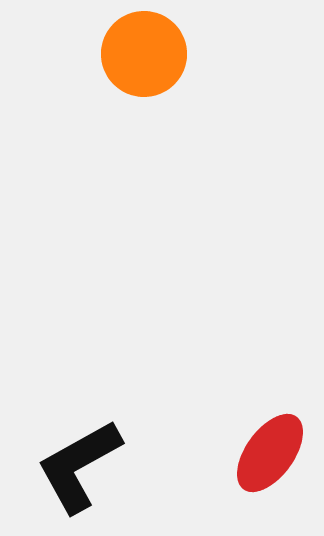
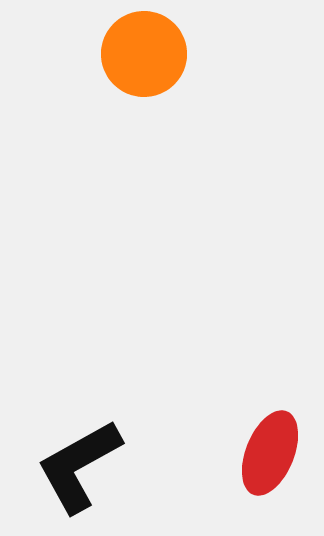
red ellipse: rotated 14 degrees counterclockwise
